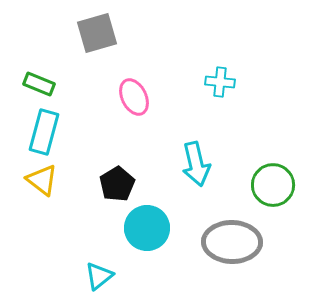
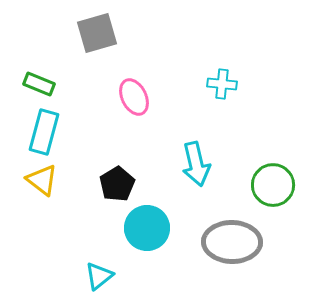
cyan cross: moved 2 px right, 2 px down
